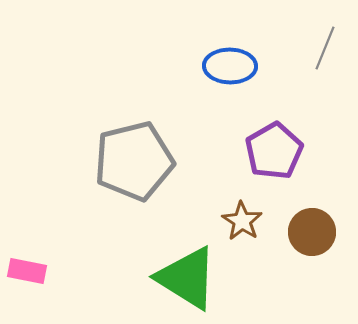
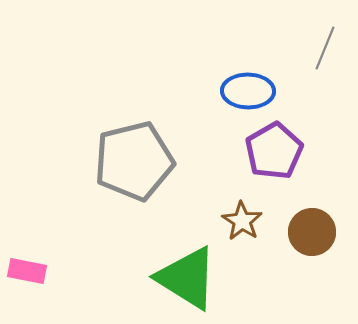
blue ellipse: moved 18 px right, 25 px down
